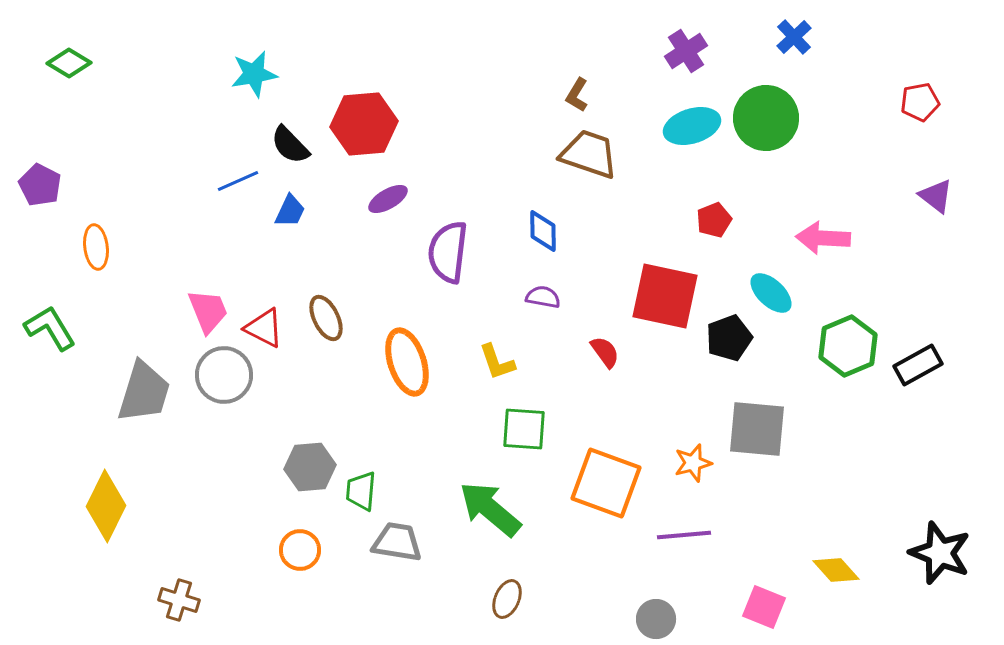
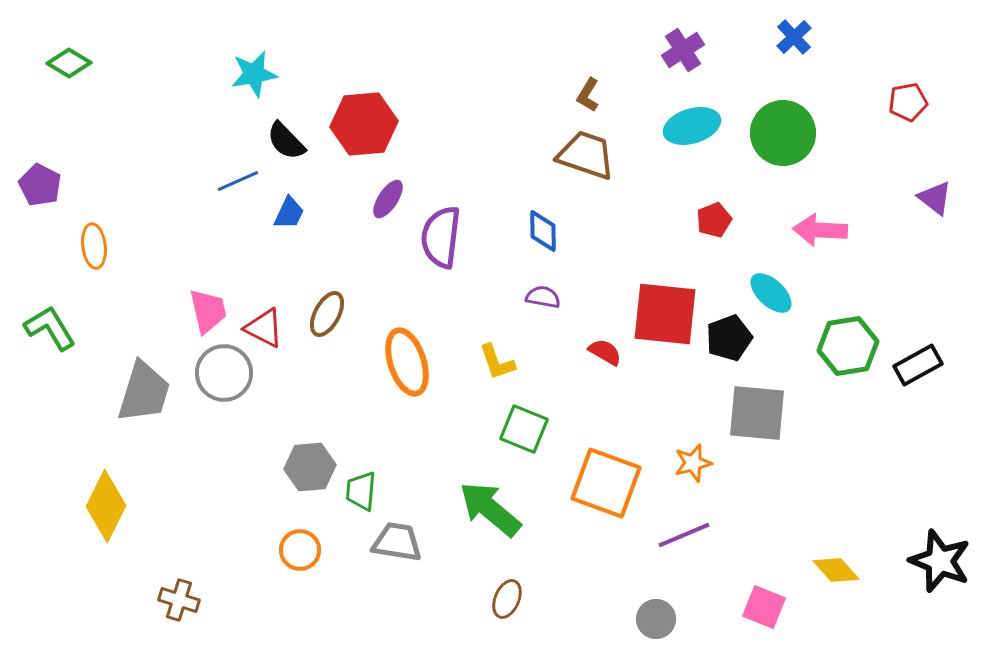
purple cross at (686, 51): moved 3 px left, 1 px up
brown L-shape at (577, 95): moved 11 px right
red pentagon at (920, 102): moved 12 px left
green circle at (766, 118): moved 17 px right, 15 px down
black semicircle at (290, 145): moved 4 px left, 4 px up
brown trapezoid at (589, 154): moved 3 px left, 1 px down
purple triangle at (936, 196): moved 1 px left, 2 px down
purple ellipse at (388, 199): rotated 27 degrees counterclockwise
blue trapezoid at (290, 211): moved 1 px left, 2 px down
pink arrow at (823, 238): moved 3 px left, 8 px up
orange ellipse at (96, 247): moved 2 px left, 1 px up
purple semicircle at (448, 252): moved 7 px left, 15 px up
red square at (665, 296): moved 18 px down; rotated 6 degrees counterclockwise
pink trapezoid at (208, 311): rotated 9 degrees clockwise
brown ellipse at (326, 318): moved 1 px right, 4 px up; rotated 54 degrees clockwise
green hexagon at (848, 346): rotated 14 degrees clockwise
red semicircle at (605, 352): rotated 24 degrees counterclockwise
gray circle at (224, 375): moved 2 px up
green square at (524, 429): rotated 18 degrees clockwise
gray square at (757, 429): moved 16 px up
purple line at (684, 535): rotated 18 degrees counterclockwise
black star at (940, 553): moved 8 px down
